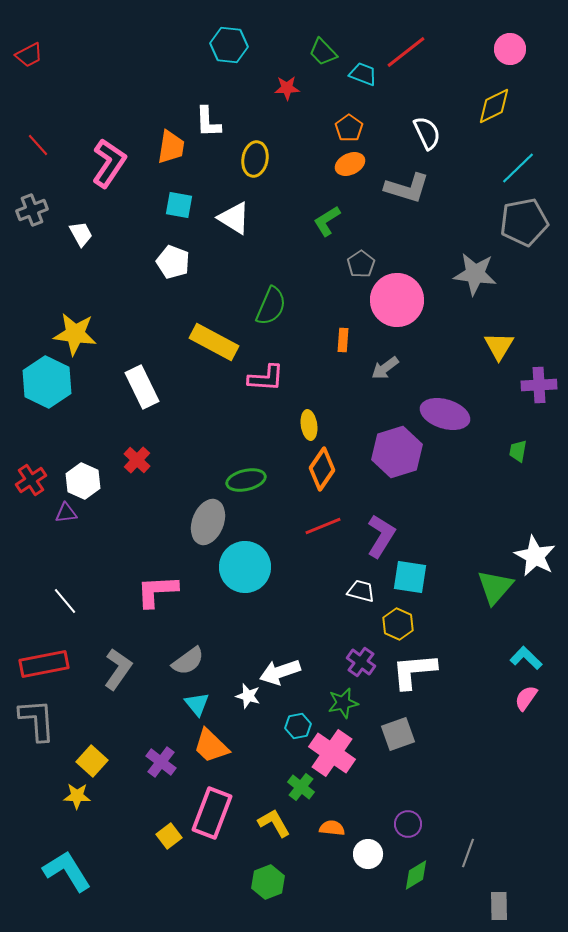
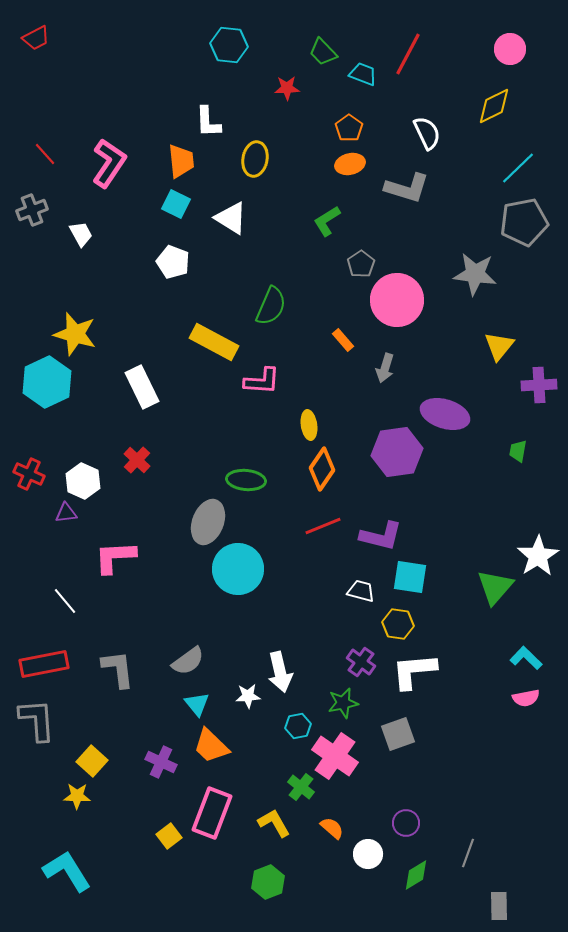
red line at (406, 52): moved 2 px right, 2 px down; rotated 24 degrees counterclockwise
red trapezoid at (29, 55): moved 7 px right, 17 px up
red line at (38, 145): moved 7 px right, 9 px down
orange trapezoid at (171, 147): moved 10 px right, 14 px down; rotated 15 degrees counterclockwise
orange ellipse at (350, 164): rotated 12 degrees clockwise
cyan square at (179, 205): moved 3 px left, 1 px up; rotated 16 degrees clockwise
white triangle at (234, 218): moved 3 px left
yellow star at (75, 334): rotated 9 degrees clockwise
orange rectangle at (343, 340): rotated 45 degrees counterclockwise
yellow triangle at (499, 346): rotated 8 degrees clockwise
gray arrow at (385, 368): rotated 36 degrees counterclockwise
pink L-shape at (266, 378): moved 4 px left, 3 px down
cyan hexagon at (47, 382): rotated 9 degrees clockwise
purple hexagon at (397, 452): rotated 9 degrees clockwise
red cross at (31, 480): moved 2 px left, 6 px up; rotated 32 degrees counterclockwise
green ellipse at (246, 480): rotated 18 degrees clockwise
purple L-shape at (381, 536): rotated 72 degrees clockwise
white star at (535, 556): moved 3 px right; rotated 12 degrees clockwise
cyan circle at (245, 567): moved 7 px left, 2 px down
pink L-shape at (157, 591): moved 42 px left, 34 px up
yellow hexagon at (398, 624): rotated 16 degrees counterclockwise
gray L-shape at (118, 669): rotated 42 degrees counterclockwise
white arrow at (280, 672): rotated 84 degrees counterclockwise
white star at (248, 696): rotated 20 degrees counterclockwise
pink semicircle at (526, 698): rotated 136 degrees counterclockwise
pink cross at (332, 753): moved 3 px right, 3 px down
purple cross at (161, 762): rotated 12 degrees counterclockwise
purple circle at (408, 824): moved 2 px left, 1 px up
orange semicircle at (332, 828): rotated 35 degrees clockwise
